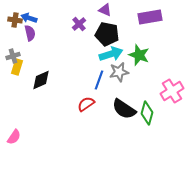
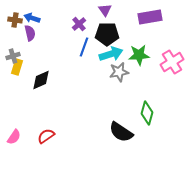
purple triangle: rotated 32 degrees clockwise
blue arrow: moved 3 px right
black pentagon: rotated 10 degrees counterclockwise
green star: rotated 25 degrees counterclockwise
blue line: moved 15 px left, 33 px up
pink cross: moved 29 px up
red semicircle: moved 40 px left, 32 px down
black semicircle: moved 3 px left, 23 px down
